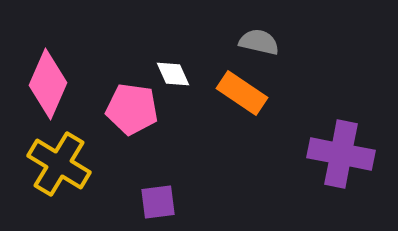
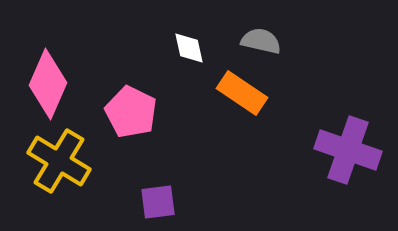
gray semicircle: moved 2 px right, 1 px up
white diamond: moved 16 px right, 26 px up; rotated 12 degrees clockwise
pink pentagon: moved 1 px left, 3 px down; rotated 18 degrees clockwise
purple cross: moved 7 px right, 4 px up; rotated 8 degrees clockwise
yellow cross: moved 3 px up
